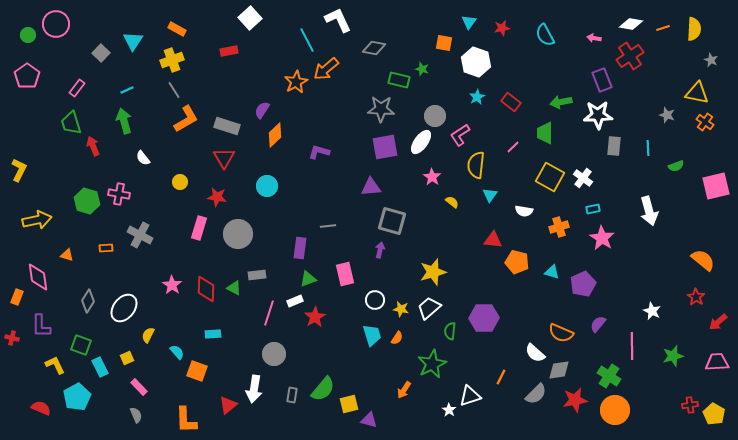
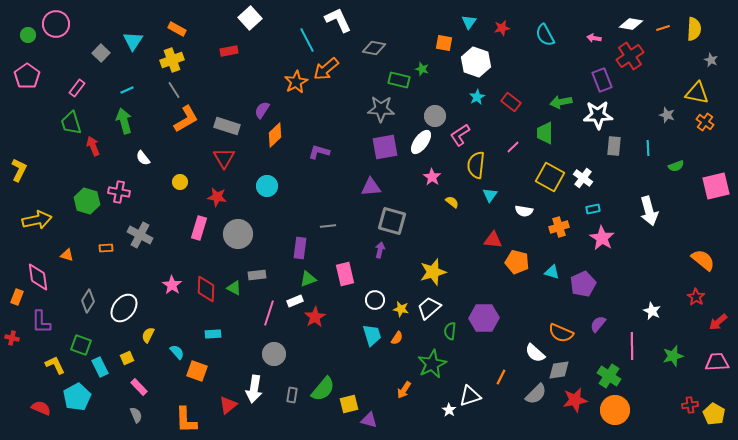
pink cross at (119, 194): moved 2 px up
purple L-shape at (41, 326): moved 4 px up
